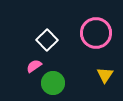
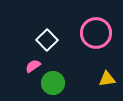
pink semicircle: moved 1 px left
yellow triangle: moved 2 px right, 4 px down; rotated 48 degrees clockwise
